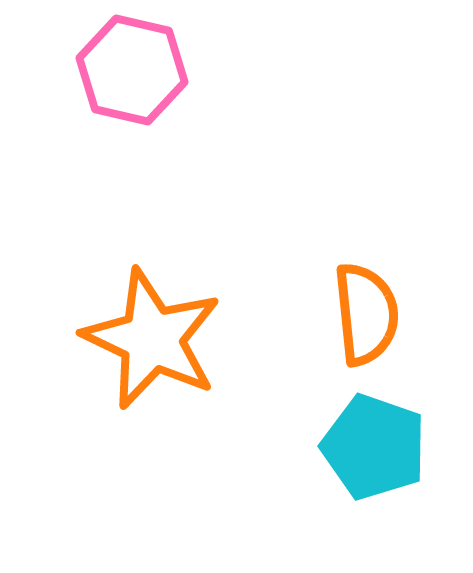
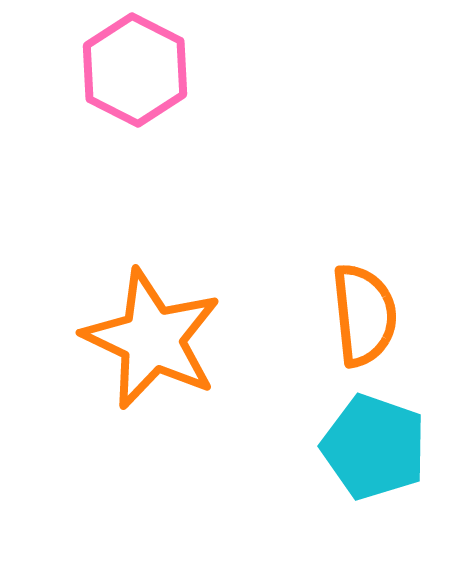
pink hexagon: moved 3 px right; rotated 14 degrees clockwise
orange semicircle: moved 2 px left, 1 px down
